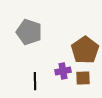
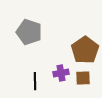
purple cross: moved 2 px left, 2 px down
